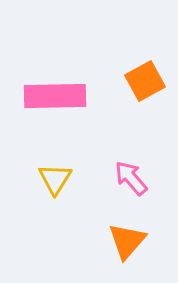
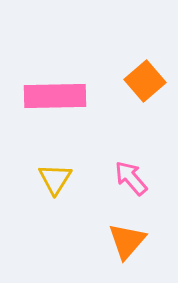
orange square: rotated 12 degrees counterclockwise
